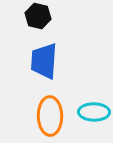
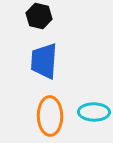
black hexagon: moved 1 px right
